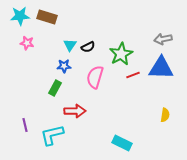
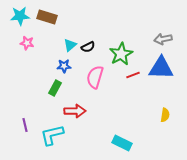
cyan triangle: rotated 16 degrees clockwise
